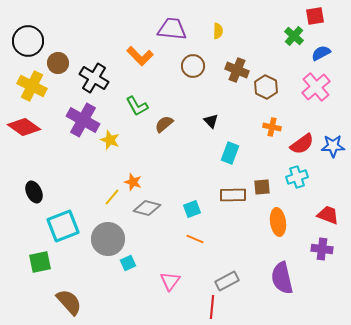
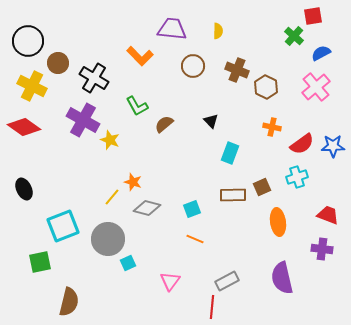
red square at (315, 16): moved 2 px left
brown square at (262, 187): rotated 18 degrees counterclockwise
black ellipse at (34, 192): moved 10 px left, 3 px up
brown semicircle at (69, 302): rotated 56 degrees clockwise
